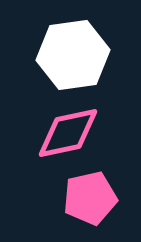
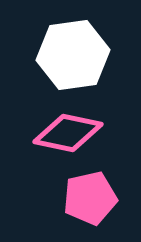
pink diamond: rotated 24 degrees clockwise
